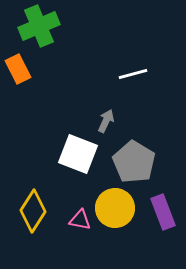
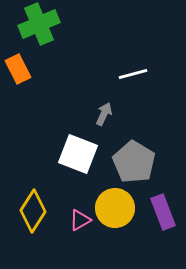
green cross: moved 2 px up
gray arrow: moved 2 px left, 7 px up
pink triangle: rotated 40 degrees counterclockwise
